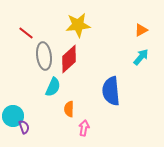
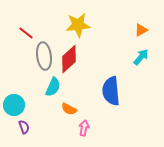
orange semicircle: rotated 63 degrees counterclockwise
cyan circle: moved 1 px right, 11 px up
